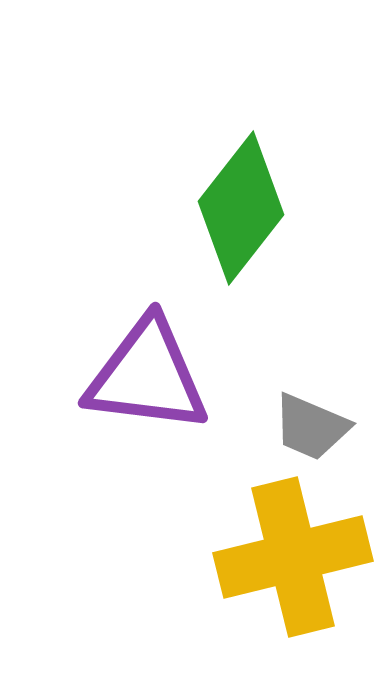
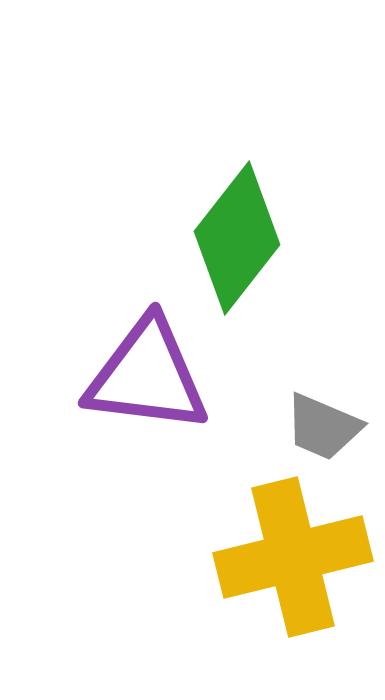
green diamond: moved 4 px left, 30 px down
gray trapezoid: moved 12 px right
